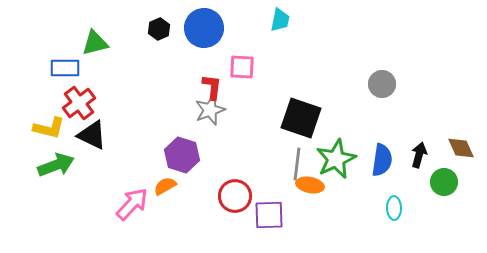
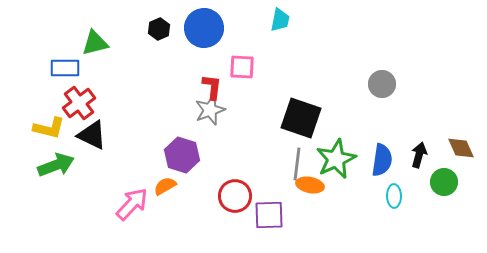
cyan ellipse: moved 12 px up
